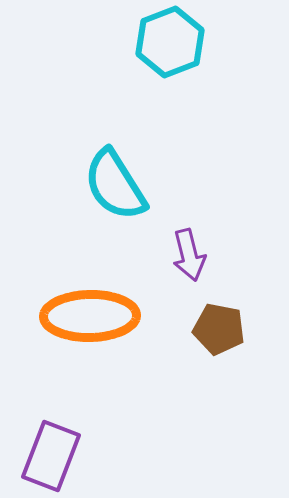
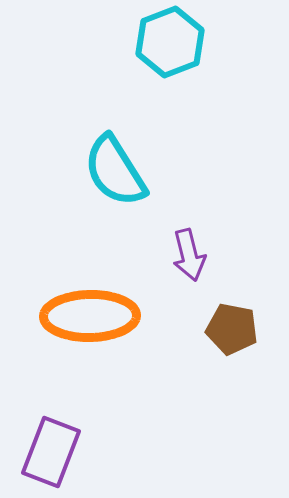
cyan semicircle: moved 14 px up
brown pentagon: moved 13 px right
purple rectangle: moved 4 px up
